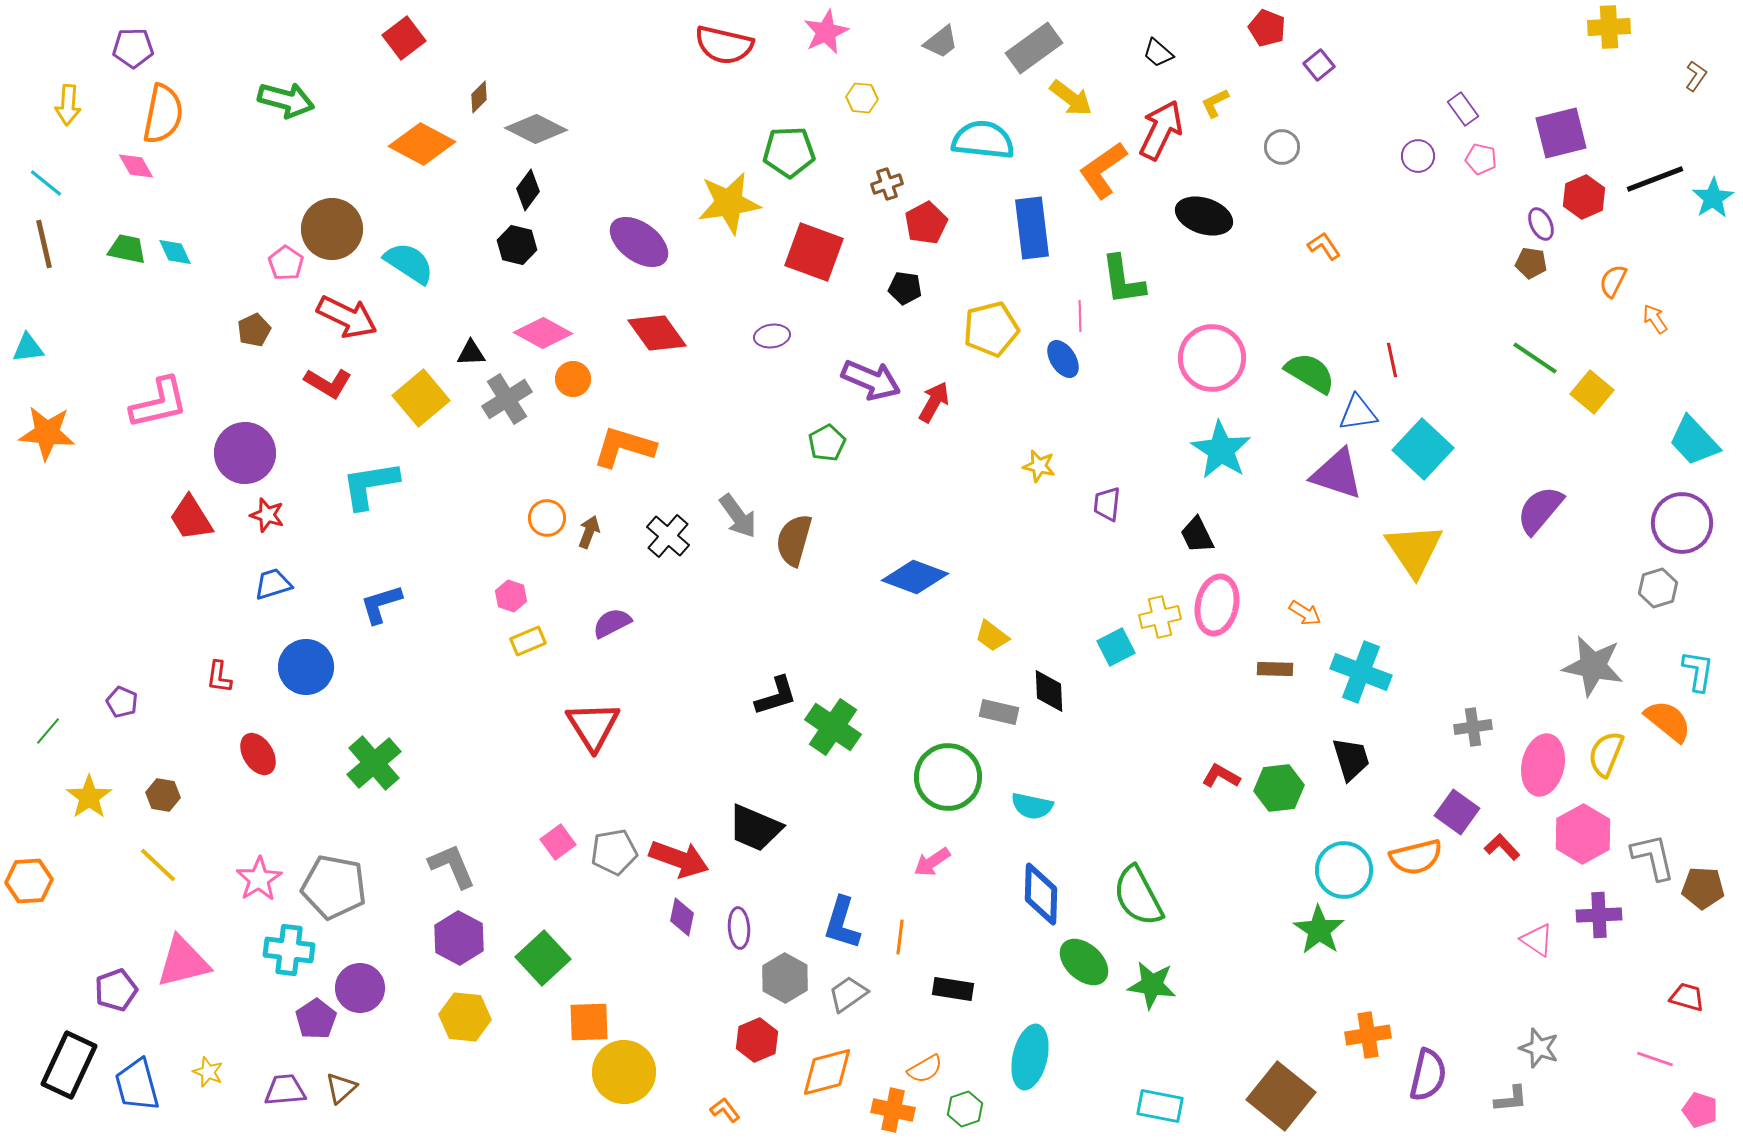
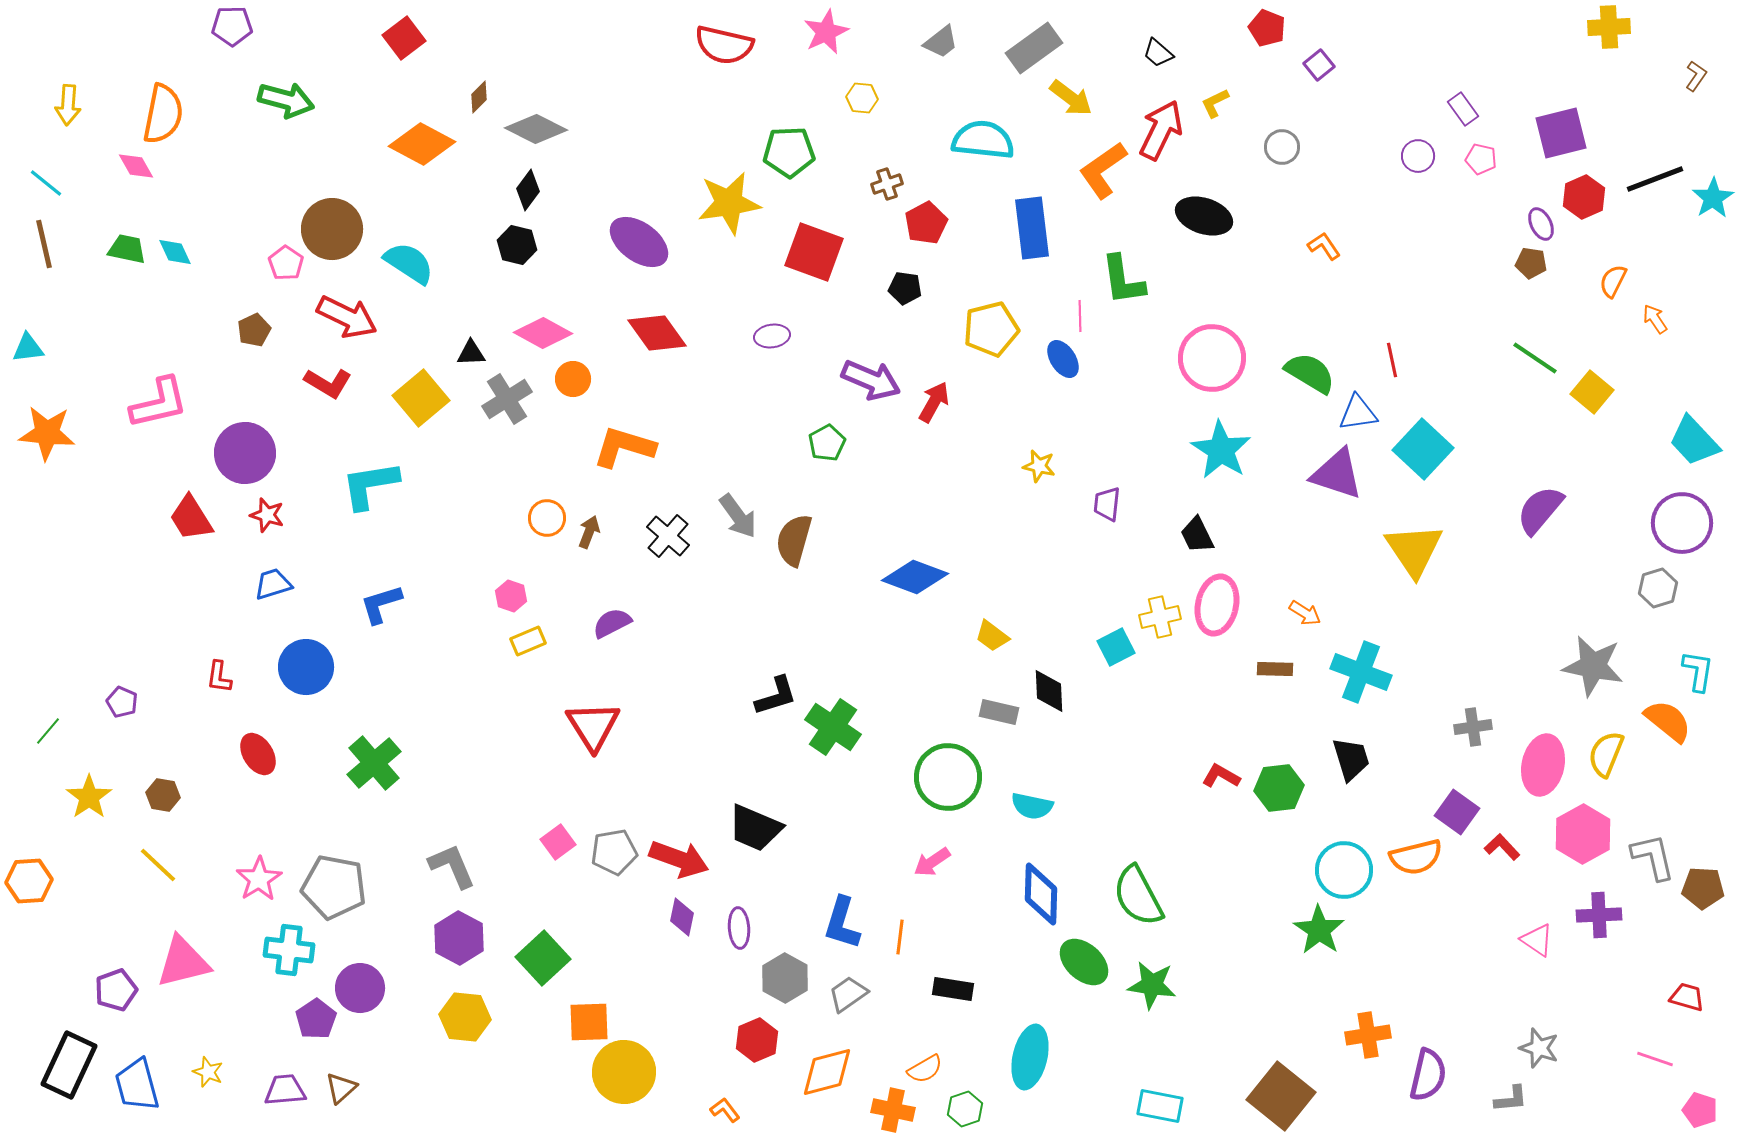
purple pentagon at (133, 48): moved 99 px right, 22 px up
